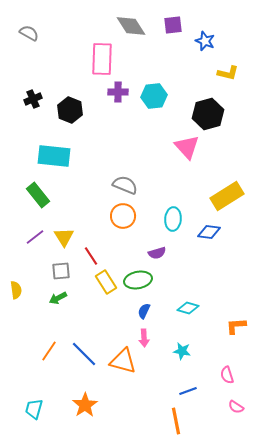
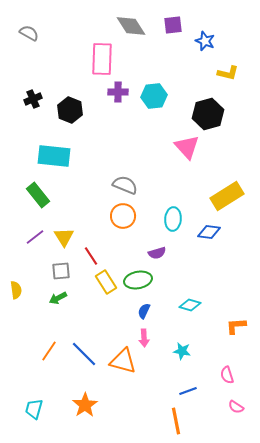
cyan diamond at (188, 308): moved 2 px right, 3 px up
